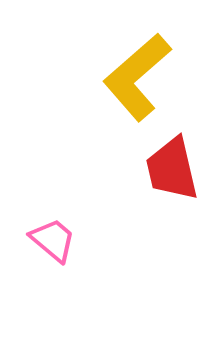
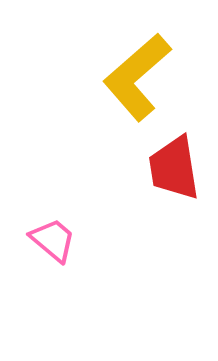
red trapezoid: moved 2 px right, 1 px up; rotated 4 degrees clockwise
